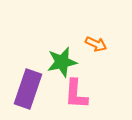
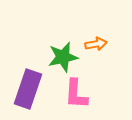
orange arrow: rotated 35 degrees counterclockwise
green star: moved 1 px right, 5 px up
